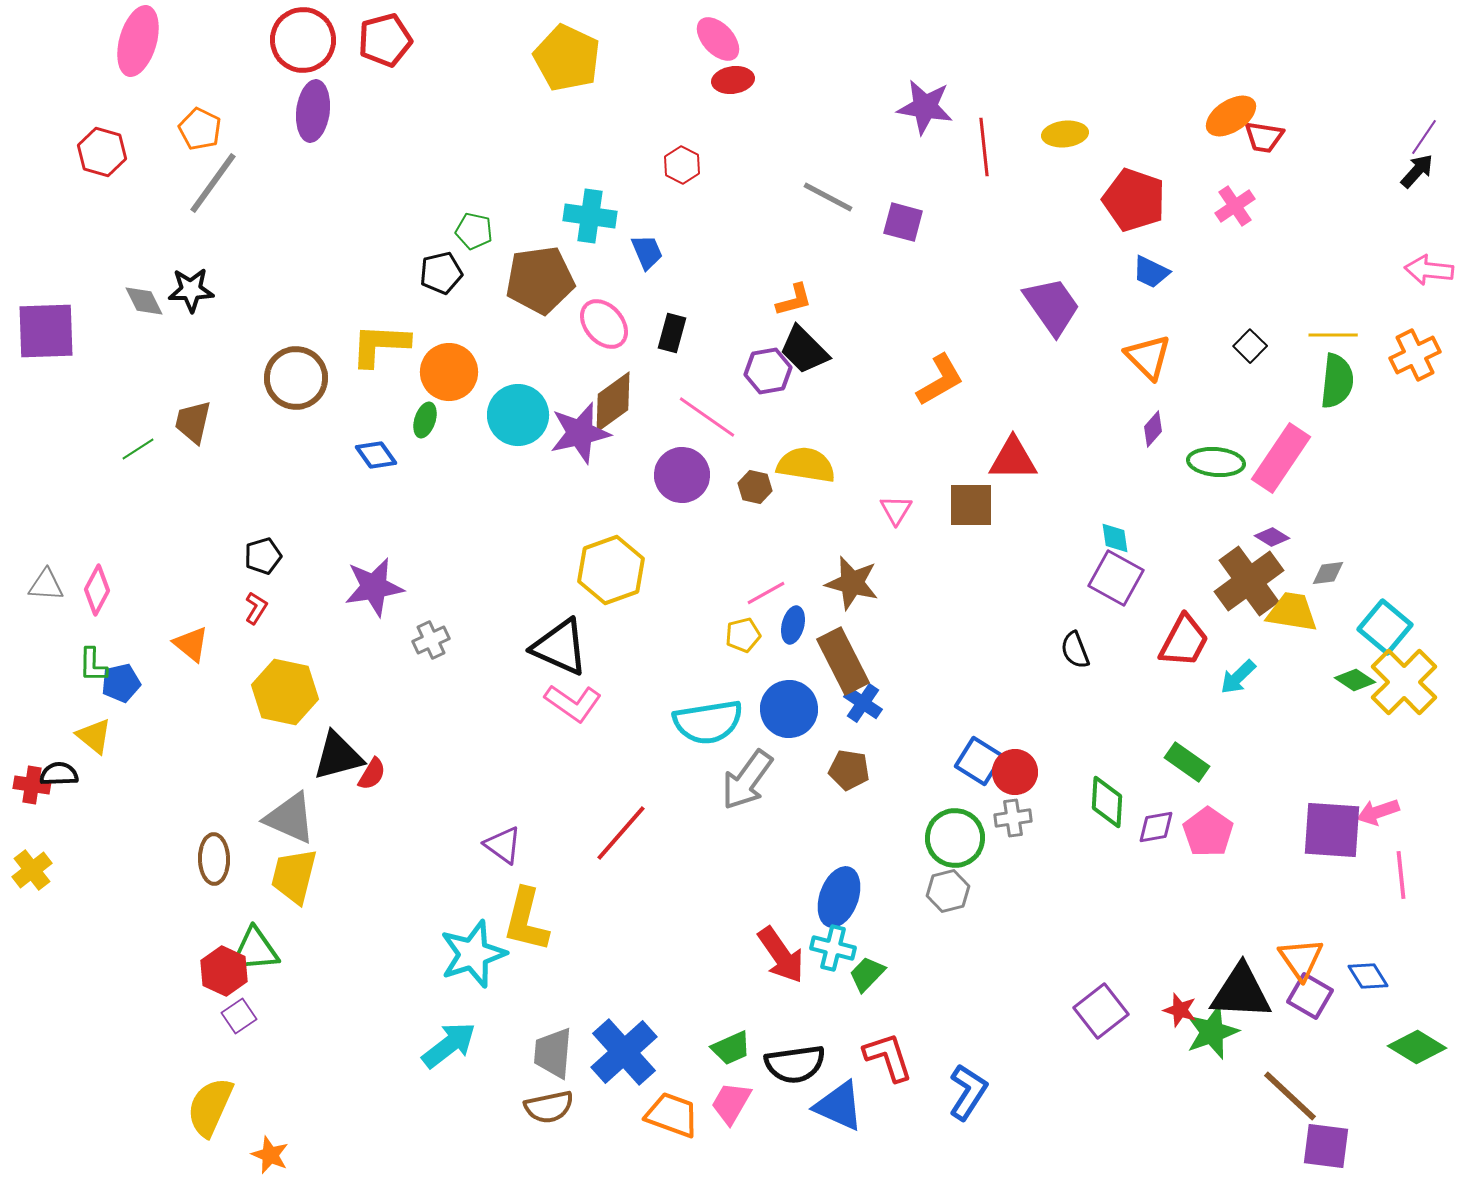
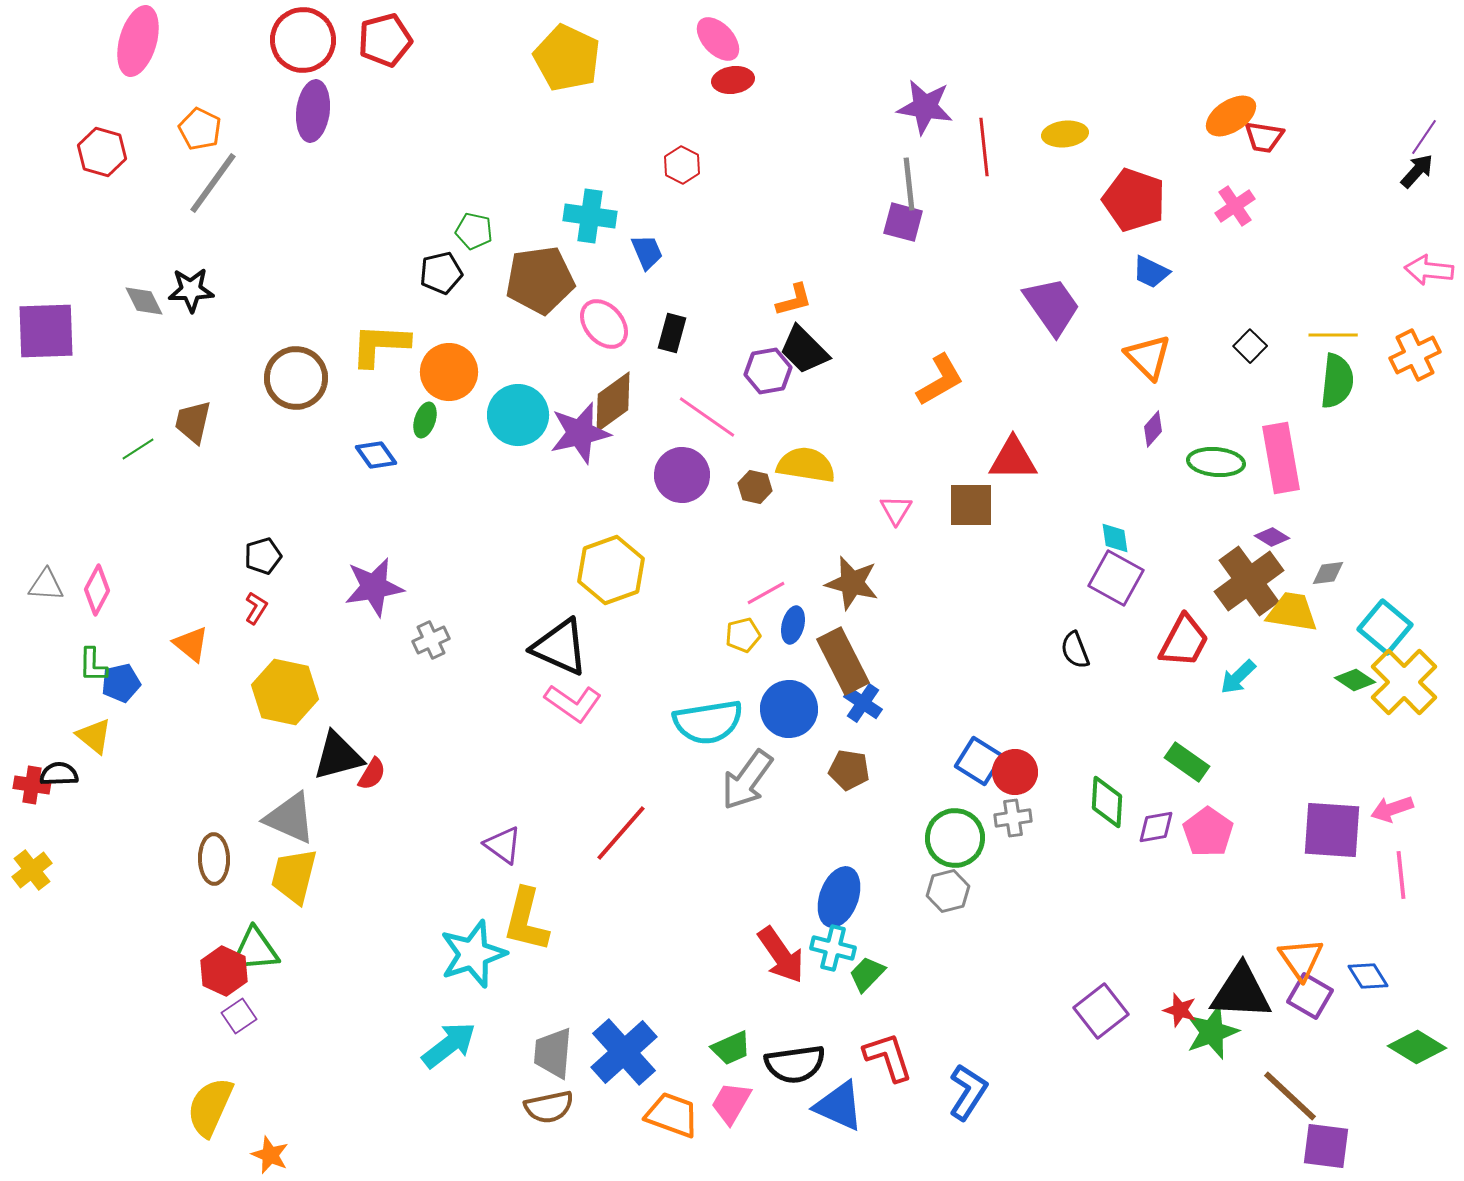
gray line at (828, 197): moved 81 px right, 13 px up; rotated 56 degrees clockwise
pink rectangle at (1281, 458): rotated 44 degrees counterclockwise
pink arrow at (1378, 812): moved 14 px right, 3 px up
